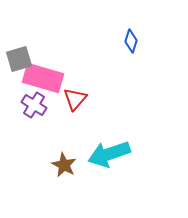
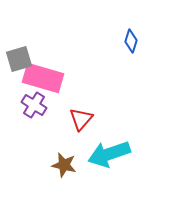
red triangle: moved 6 px right, 20 px down
brown star: rotated 15 degrees counterclockwise
